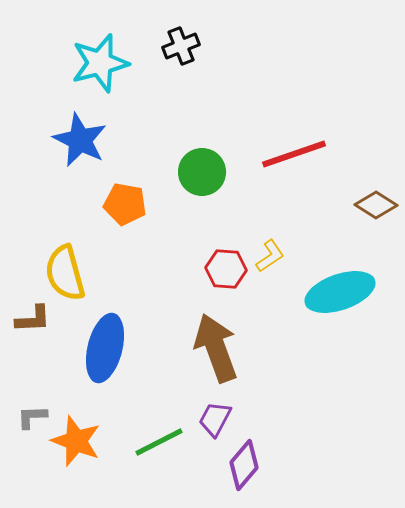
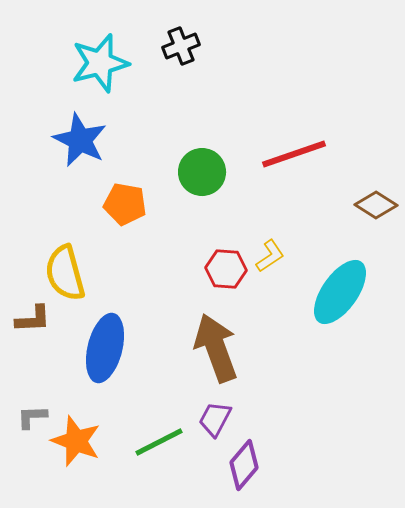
cyan ellipse: rotated 36 degrees counterclockwise
